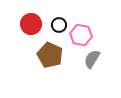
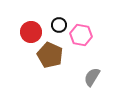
red circle: moved 8 px down
gray semicircle: moved 18 px down
